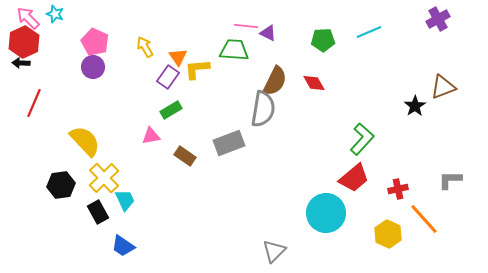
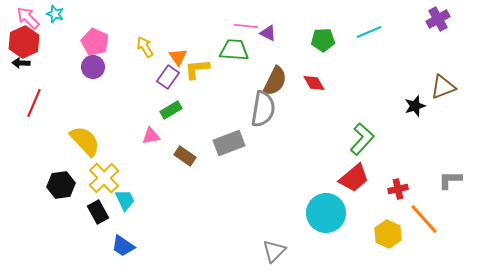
black star: rotated 15 degrees clockwise
